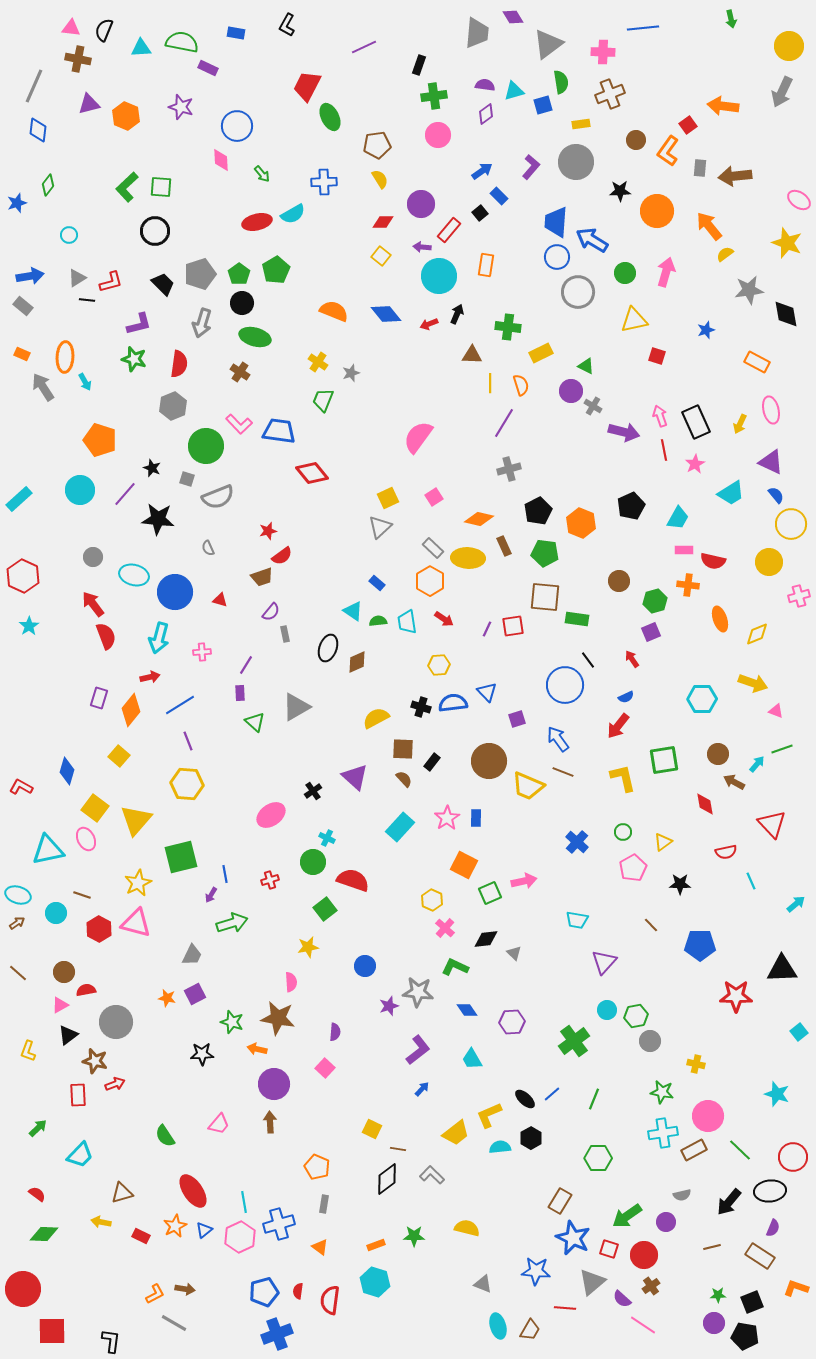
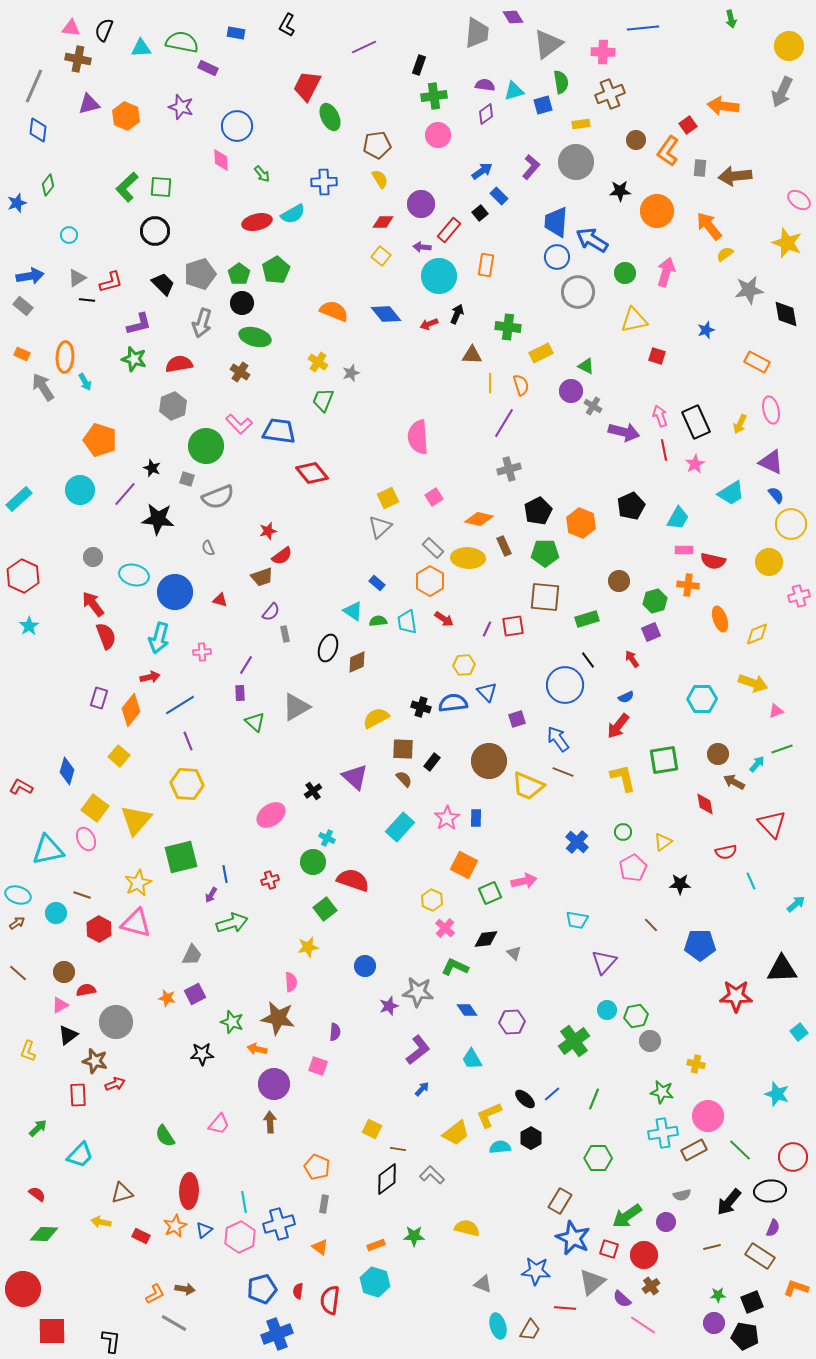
red semicircle at (179, 364): rotated 108 degrees counterclockwise
pink semicircle at (418, 437): rotated 40 degrees counterclockwise
green pentagon at (545, 553): rotated 8 degrees counterclockwise
green rectangle at (577, 619): moved 10 px right; rotated 25 degrees counterclockwise
yellow hexagon at (439, 665): moved 25 px right
pink triangle at (776, 711): rotated 42 degrees counterclockwise
pink square at (325, 1068): moved 7 px left, 2 px up; rotated 24 degrees counterclockwise
red ellipse at (193, 1191): moved 4 px left; rotated 36 degrees clockwise
blue pentagon at (264, 1292): moved 2 px left, 3 px up
